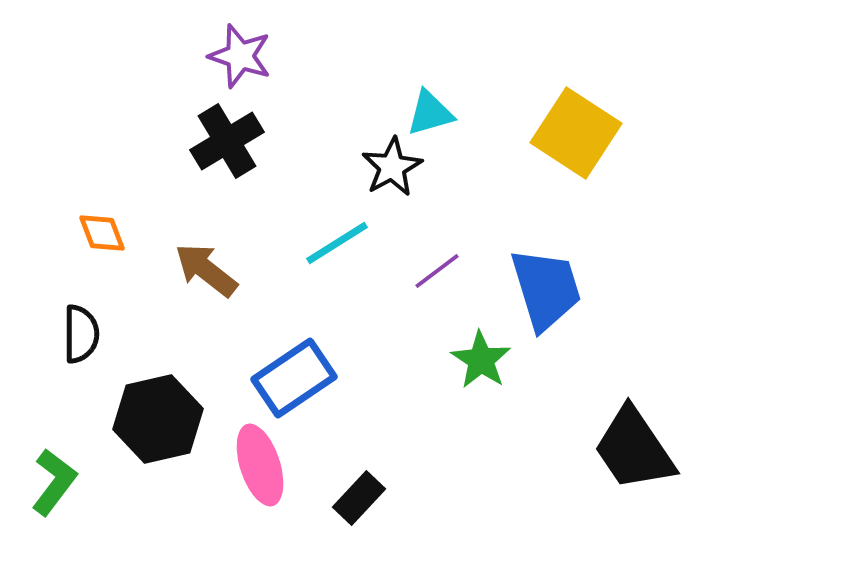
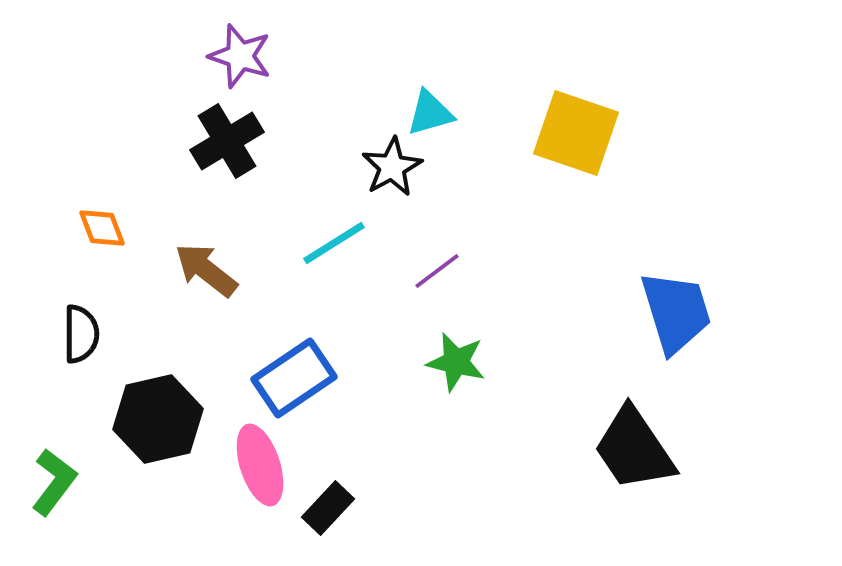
yellow square: rotated 14 degrees counterclockwise
orange diamond: moved 5 px up
cyan line: moved 3 px left
blue trapezoid: moved 130 px right, 23 px down
green star: moved 25 px left, 2 px down; rotated 20 degrees counterclockwise
black rectangle: moved 31 px left, 10 px down
